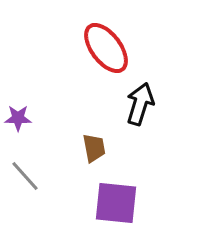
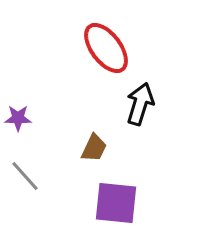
brown trapezoid: rotated 36 degrees clockwise
